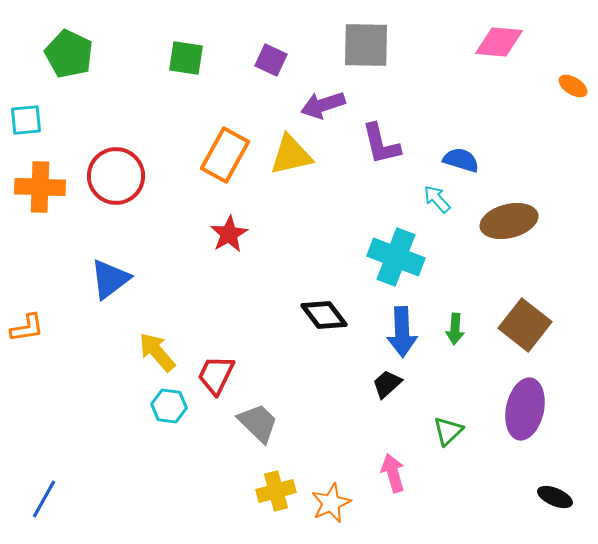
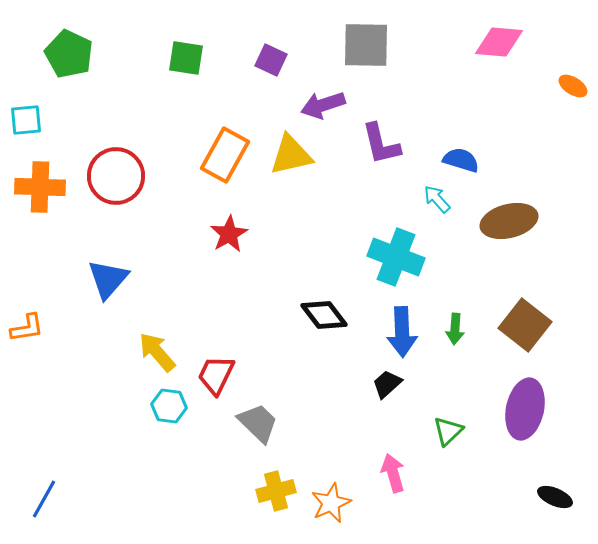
blue triangle: moved 2 px left; rotated 12 degrees counterclockwise
